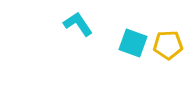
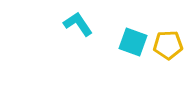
cyan square: moved 1 px up
